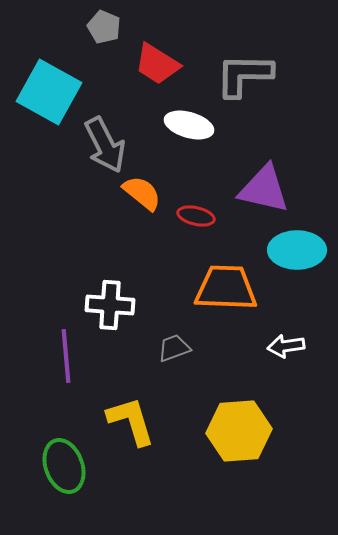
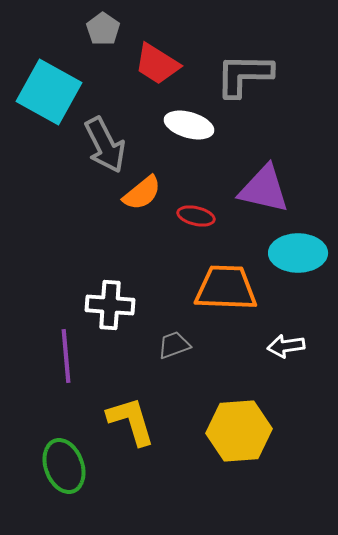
gray pentagon: moved 1 px left, 2 px down; rotated 12 degrees clockwise
orange semicircle: rotated 102 degrees clockwise
cyan ellipse: moved 1 px right, 3 px down
gray trapezoid: moved 3 px up
